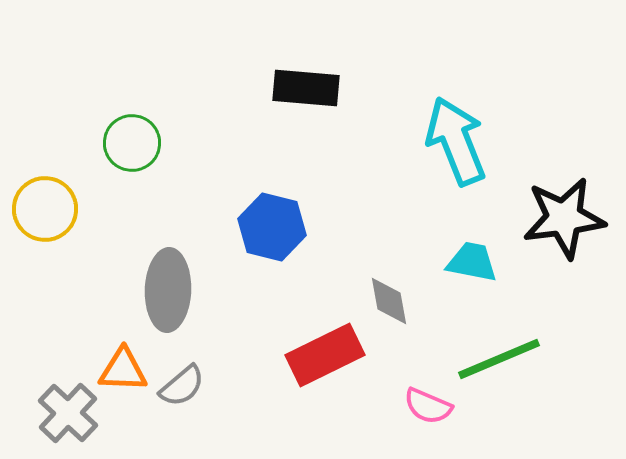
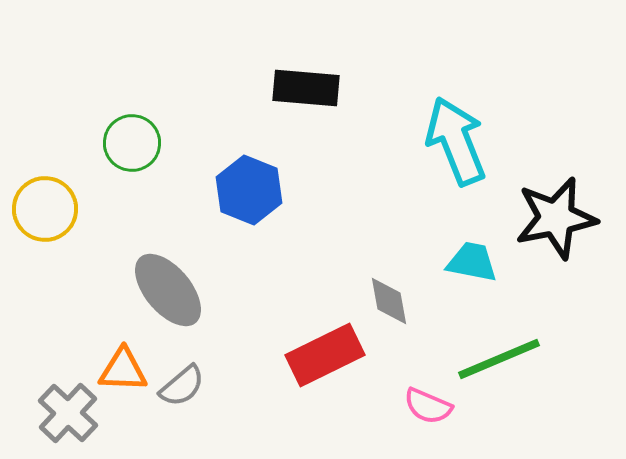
black star: moved 8 px left; rotated 4 degrees counterclockwise
blue hexagon: moved 23 px left, 37 px up; rotated 8 degrees clockwise
gray ellipse: rotated 42 degrees counterclockwise
